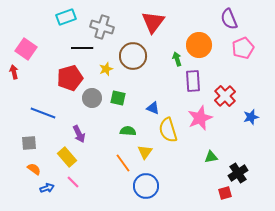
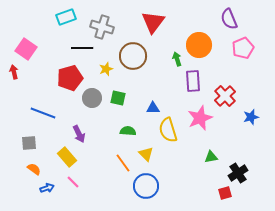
blue triangle: rotated 24 degrees counterclockwise
yellow triangle: moved 1 px right, 2 px down; rotated 21 degrees counterclockwise
